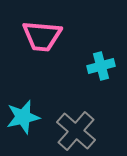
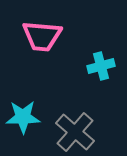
cyan star: rotated 12 degrees clockwise
gray cross: moved 1 px left, 1 px down
